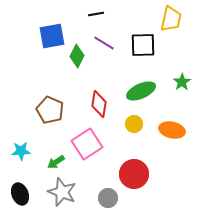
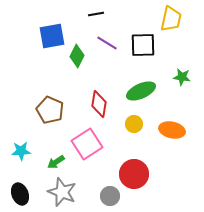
purple line: moved 3 px right
green star: moved 5 px up; rotated 30 degrees counterclockwise
gray circle: moved 2 px right, 2 px up
